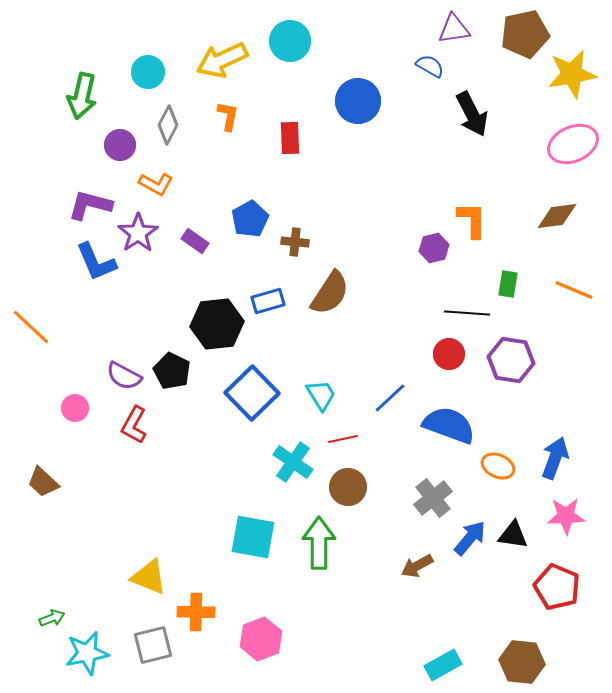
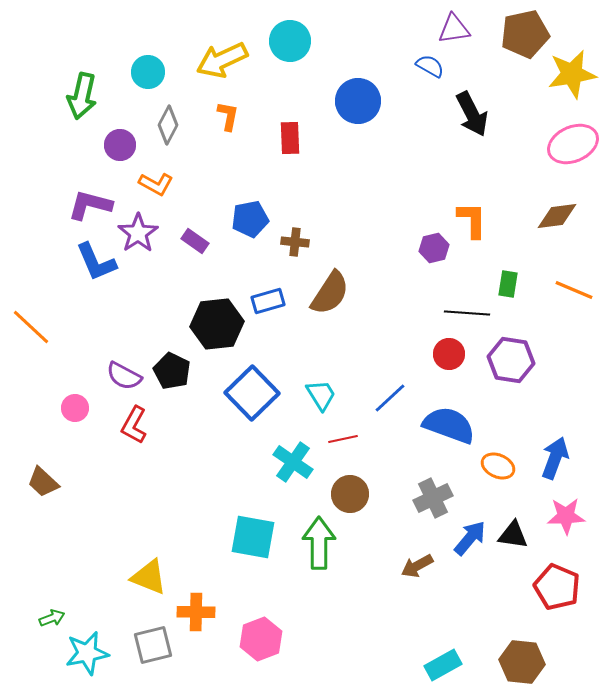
blue pentagon at (250, 219): rotated 18 degrees clockwise
brown circle at (348, 487): moved 2 px right, 7 px down
gray cross at (433, 498): rotated 12 degrees clockwise
